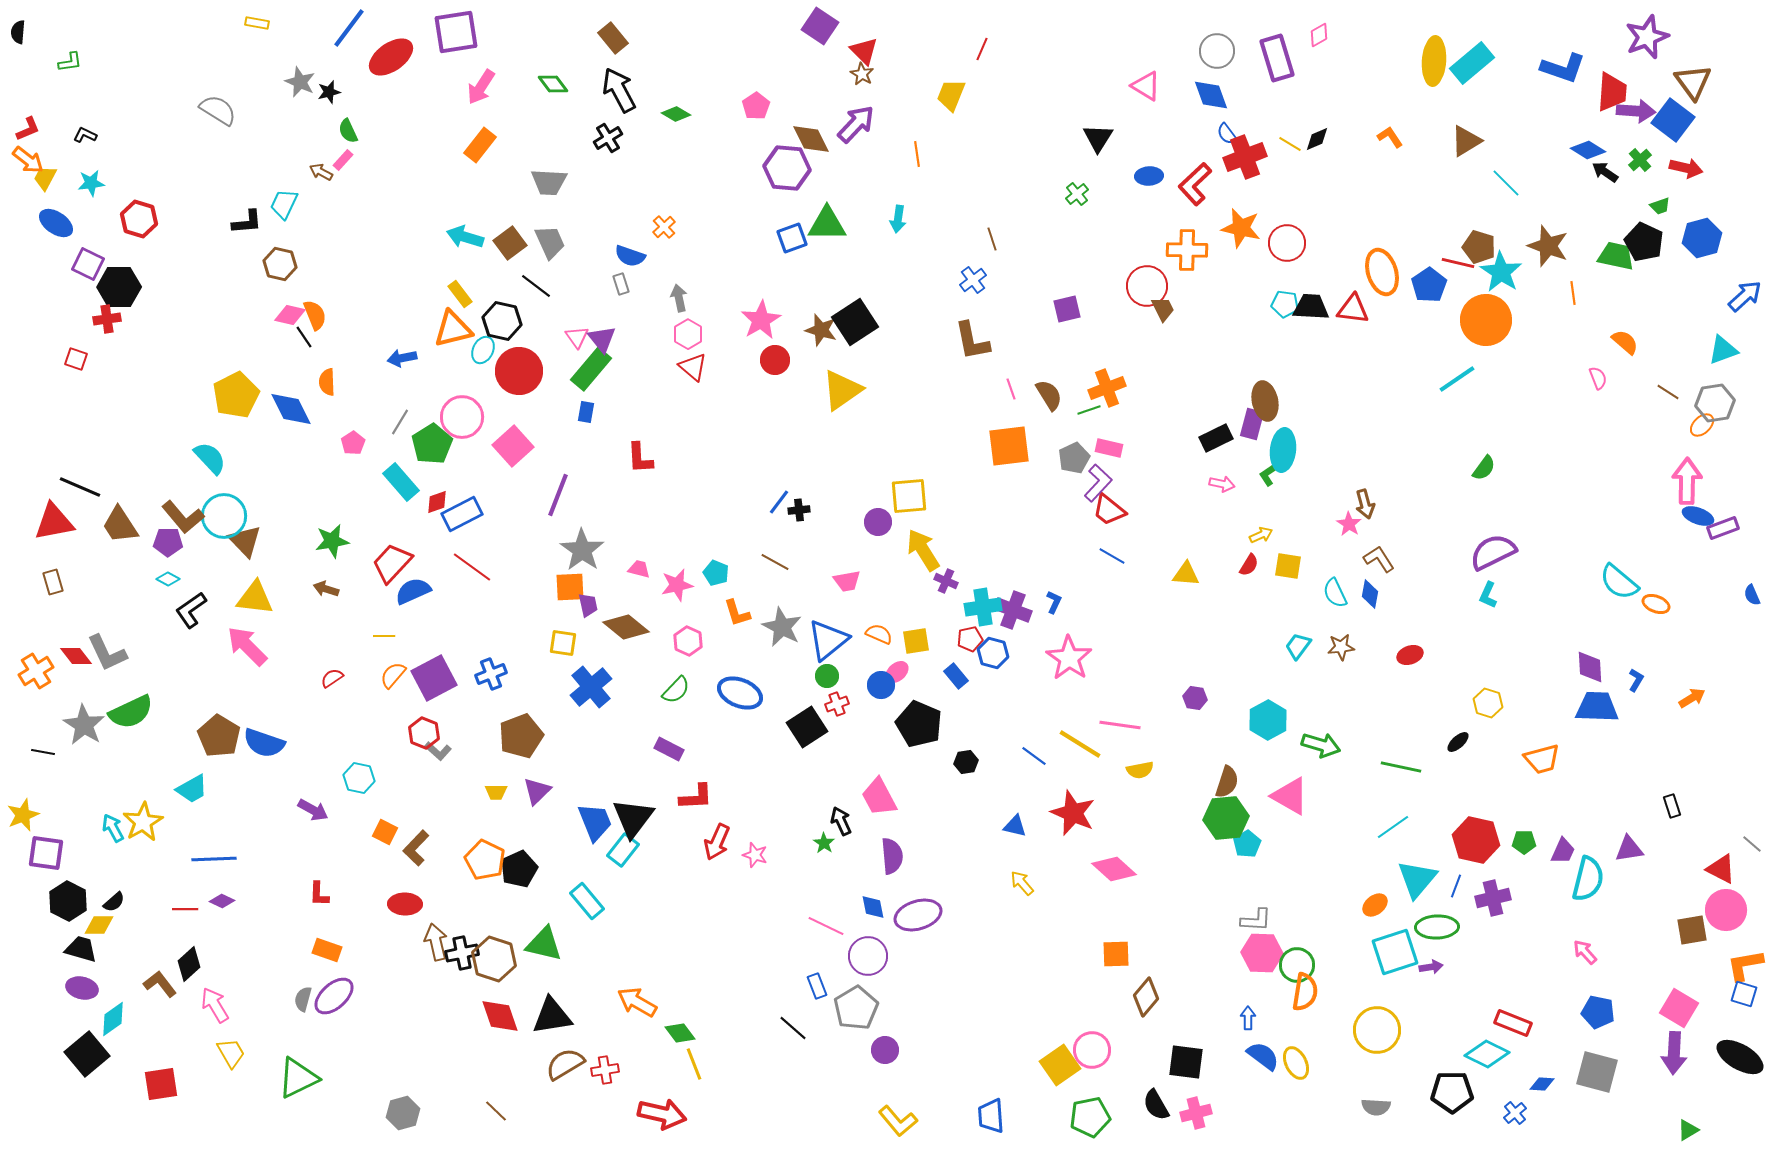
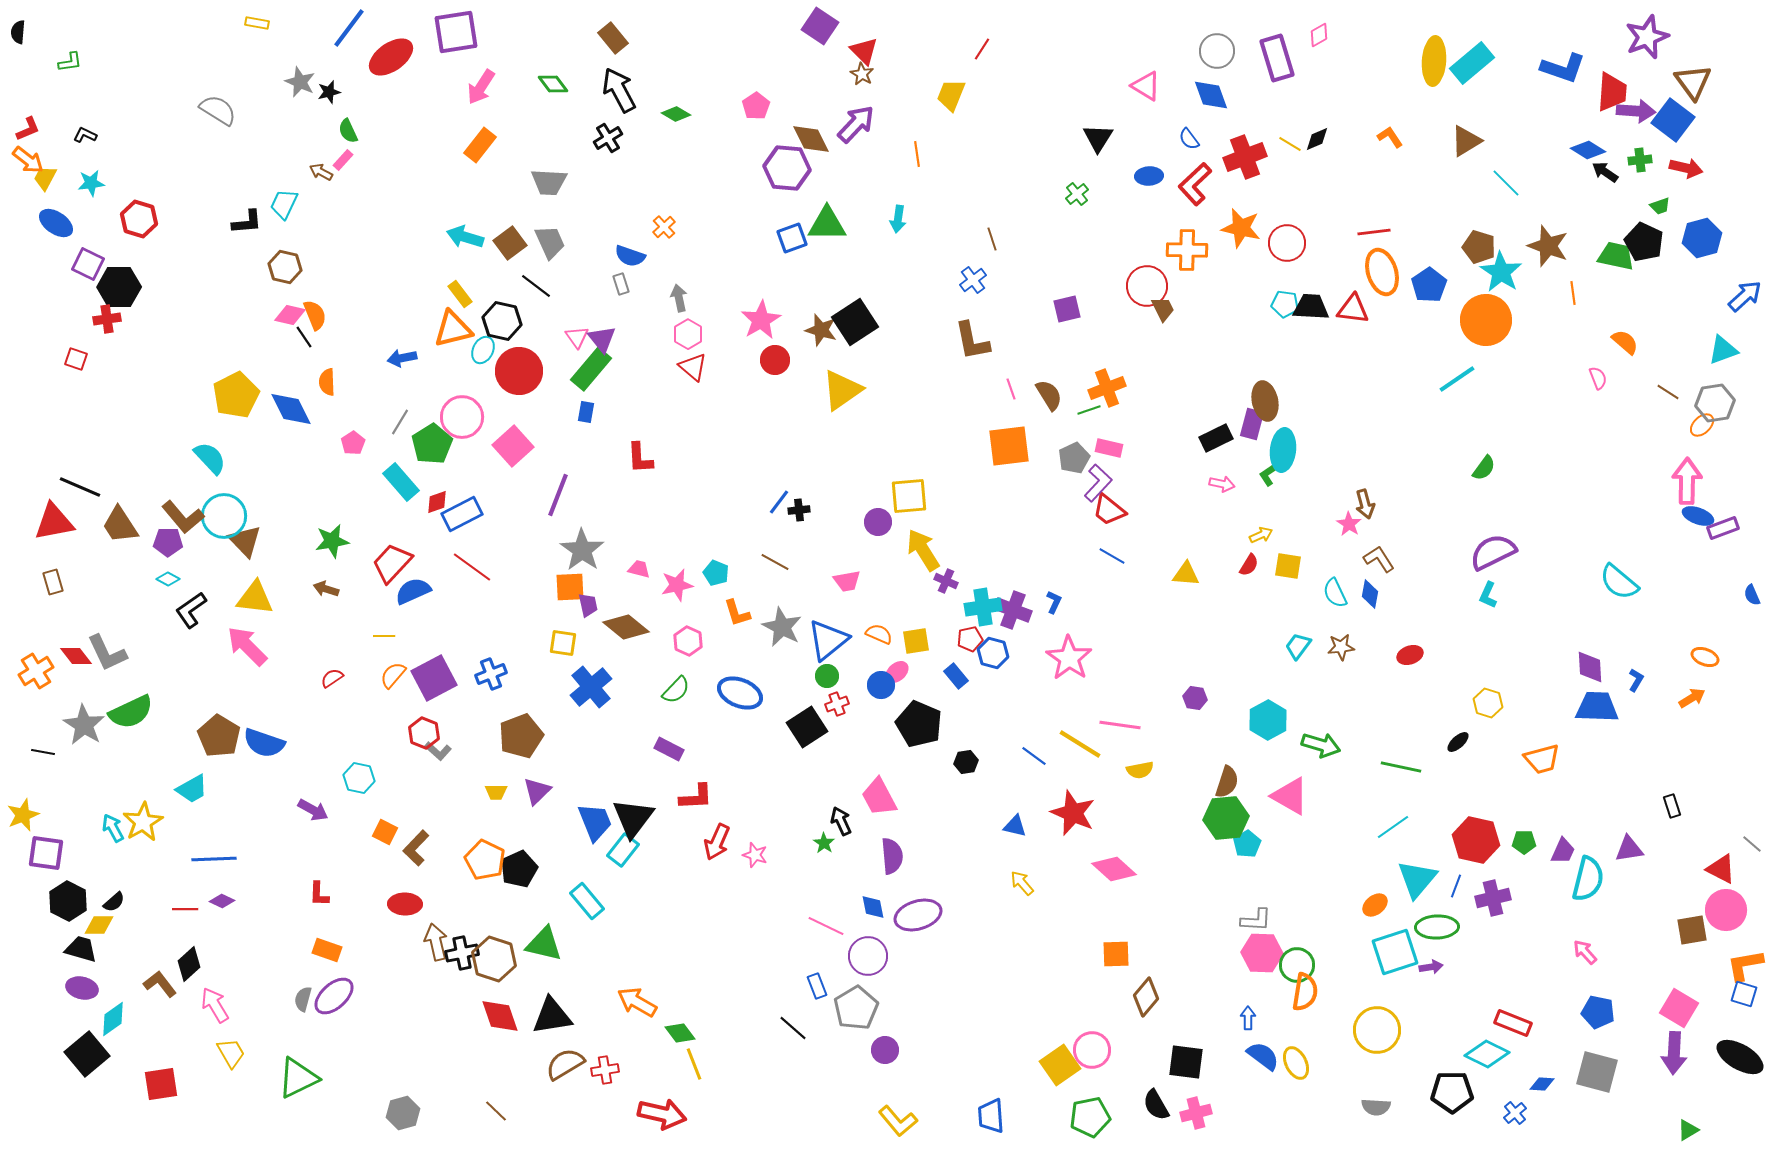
red line at (982, 49): rotated 10 degrees clockwise
blue semicircle at (1227, 134): moved 38 px left, 5 px down
green cross at (1640, 160): rotated 35 degrees clockwise
red line at (1458, 263): moved 84 px left, 31 px up; rotated 20 degrees counterclockwise
brown hexagon at (280, 264): moved 5 px right, 3 px down
orange ellipse at (1656, 604): moved 49 px right, 53 px down
